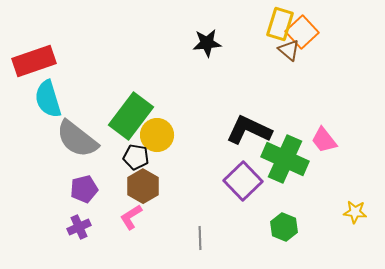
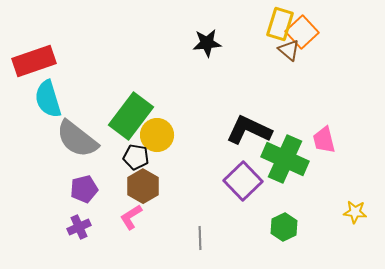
pink trapezoid: rotated 24 degrees clockwise
green hexagon: rotated 12 degrees clockwise
